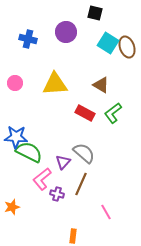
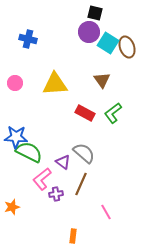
purple circle: moved 23 px right
brown triangle: moved 1 px right, 5 px up; rotated 24 degrees clockwise
purple triangle: rotated 35 degrees counterclockwise
purple cross: moved 1 px left; rotated 24 degrees counterclockwise
